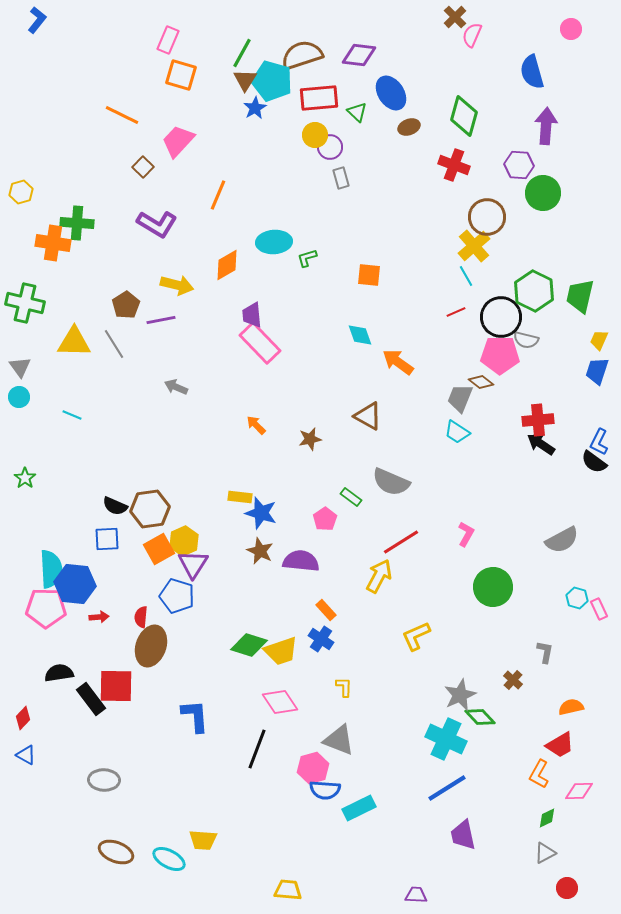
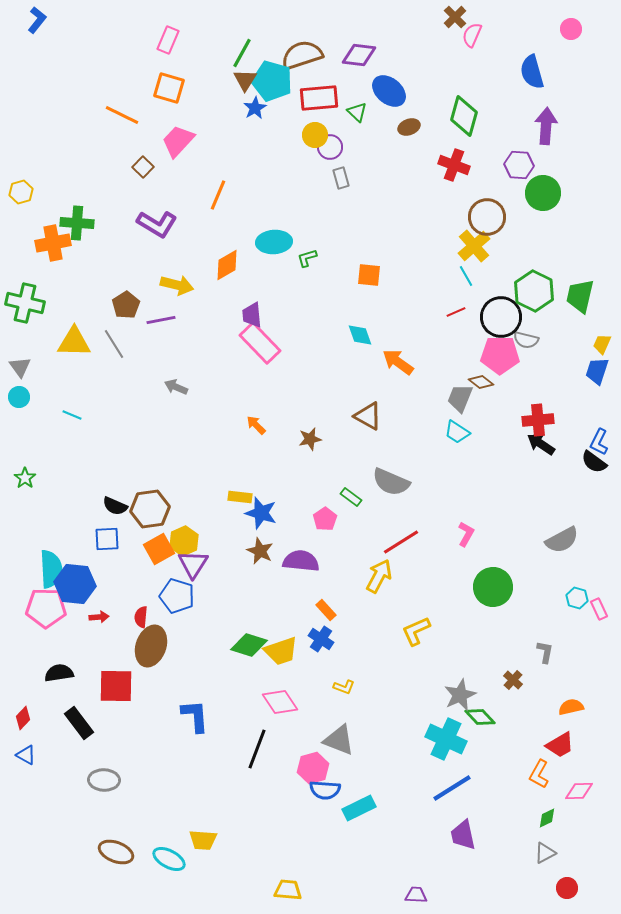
orange square at (181, 75): moved 12 px left, 13 px down
blue ellipse at (391, 93): moved 2 px left, 2 px up; rotated 16 degrees counterclockwise
orange cross at (53, 243): rotated 20 degrees counterclockwise
yellow trapezoid at (599, 340): moved 3 px right, 4 px down
yellow L-shape at (416, 636): moved 5 px up
yellow L-shape at (344, 687): rotated 110 degrees clockwise
black rectangle at (91, 699): moved 12 px left, 24 px down
blue line at (447, 788): moved 5 px right
